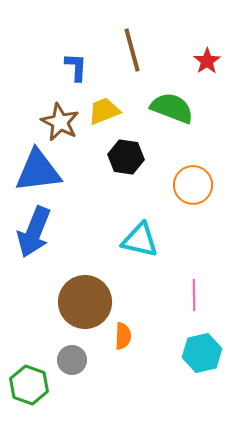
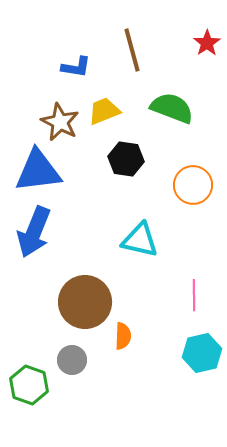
red star: moved 18 px up
blue L-shape: rotated 96 degrees clockwise
black hexagon: moved 2 px down
